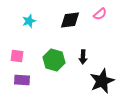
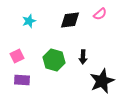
pink square: rotated 32 degrees counterclockwise
